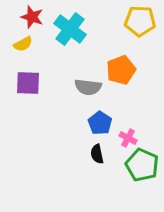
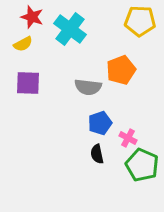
blue pentagon: rotated 20 degrees clockwise
